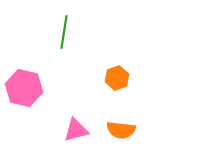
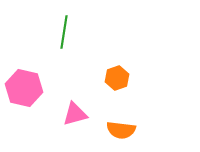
pink triangle: moved 1 px left, 16 px up
